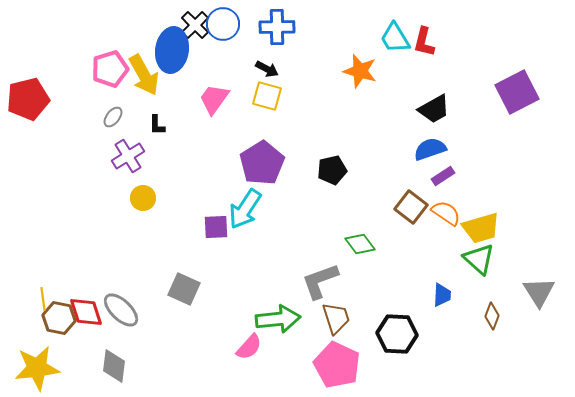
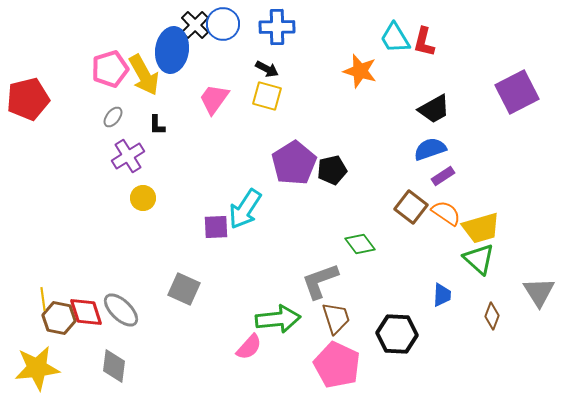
purple pentagon at (262, 163): moved 32 px right
